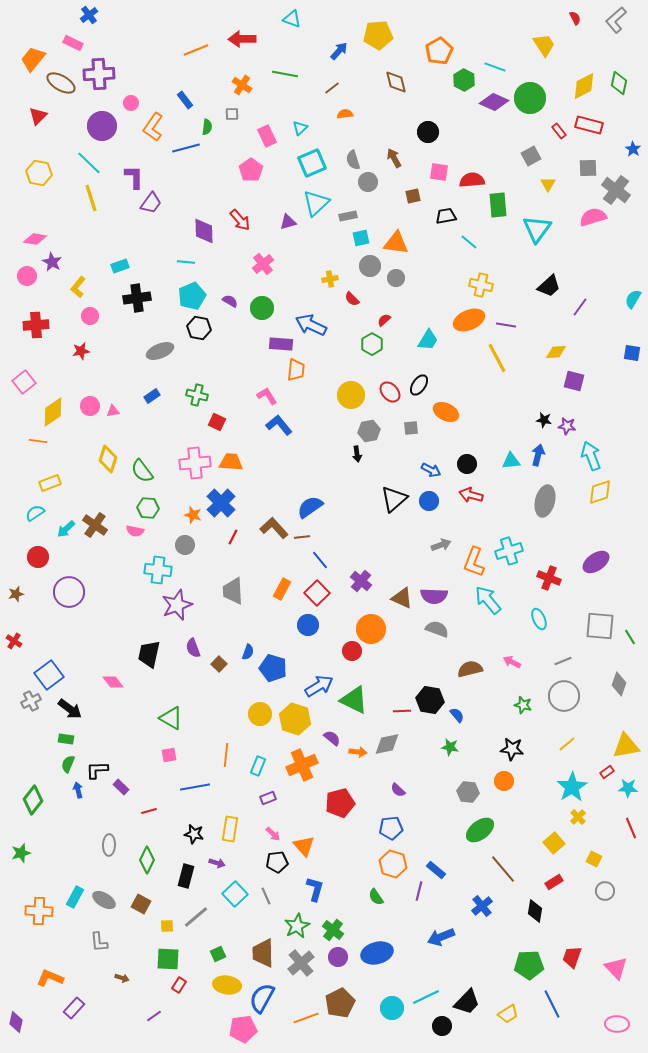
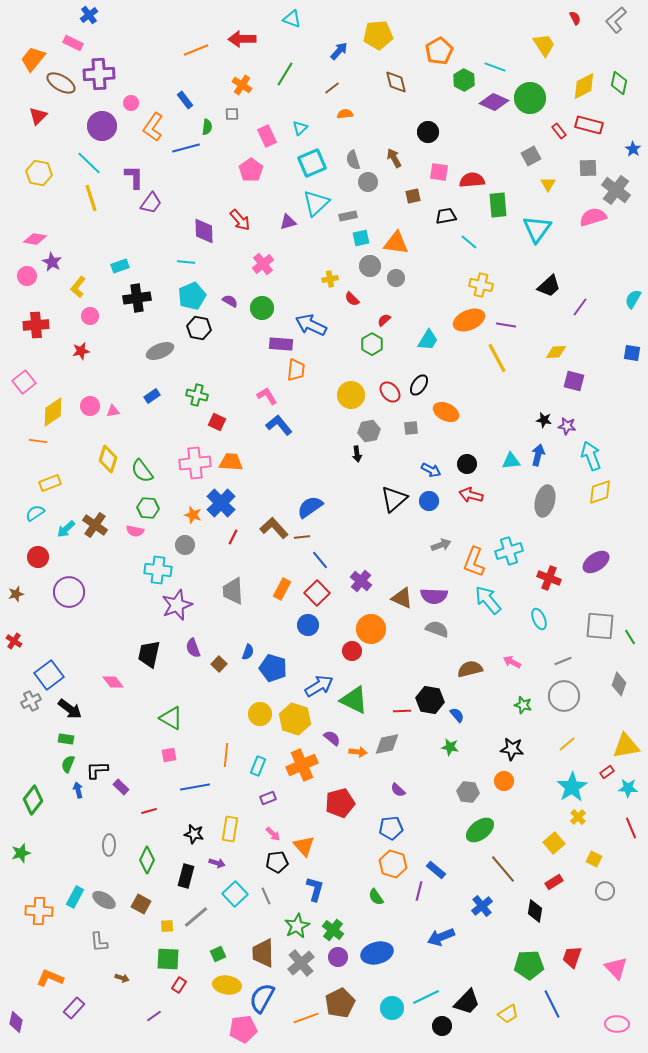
green line at (285, 74): rotated 70 degrees counterclockwise
